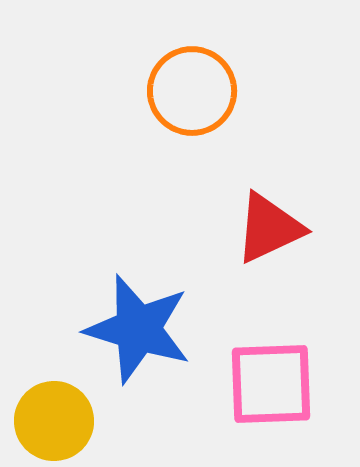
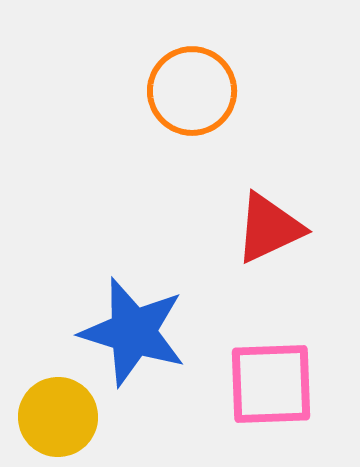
blue star: moved 5 px left, 3 px down
yellow circle: moved 4 px right, 4 px up
